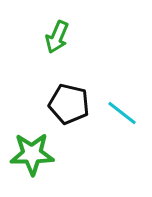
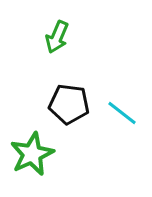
black pentagon: rotated 6 degrees counterclockwise
green star: rotated 24 degrees counterclockwise
